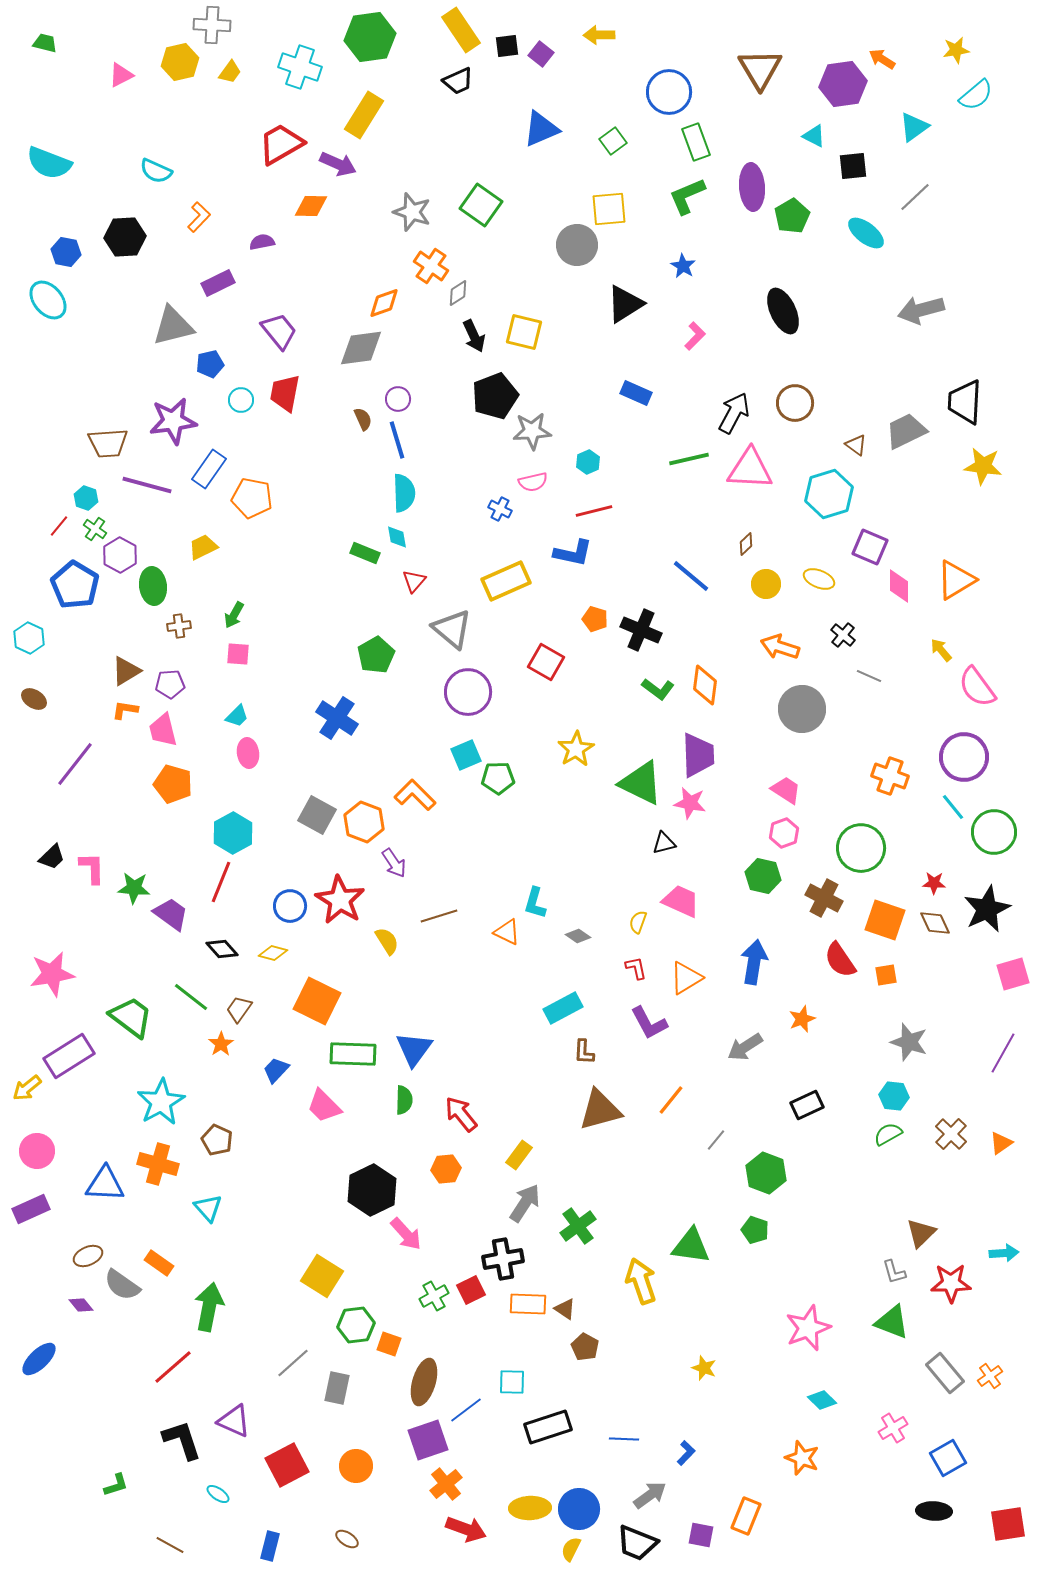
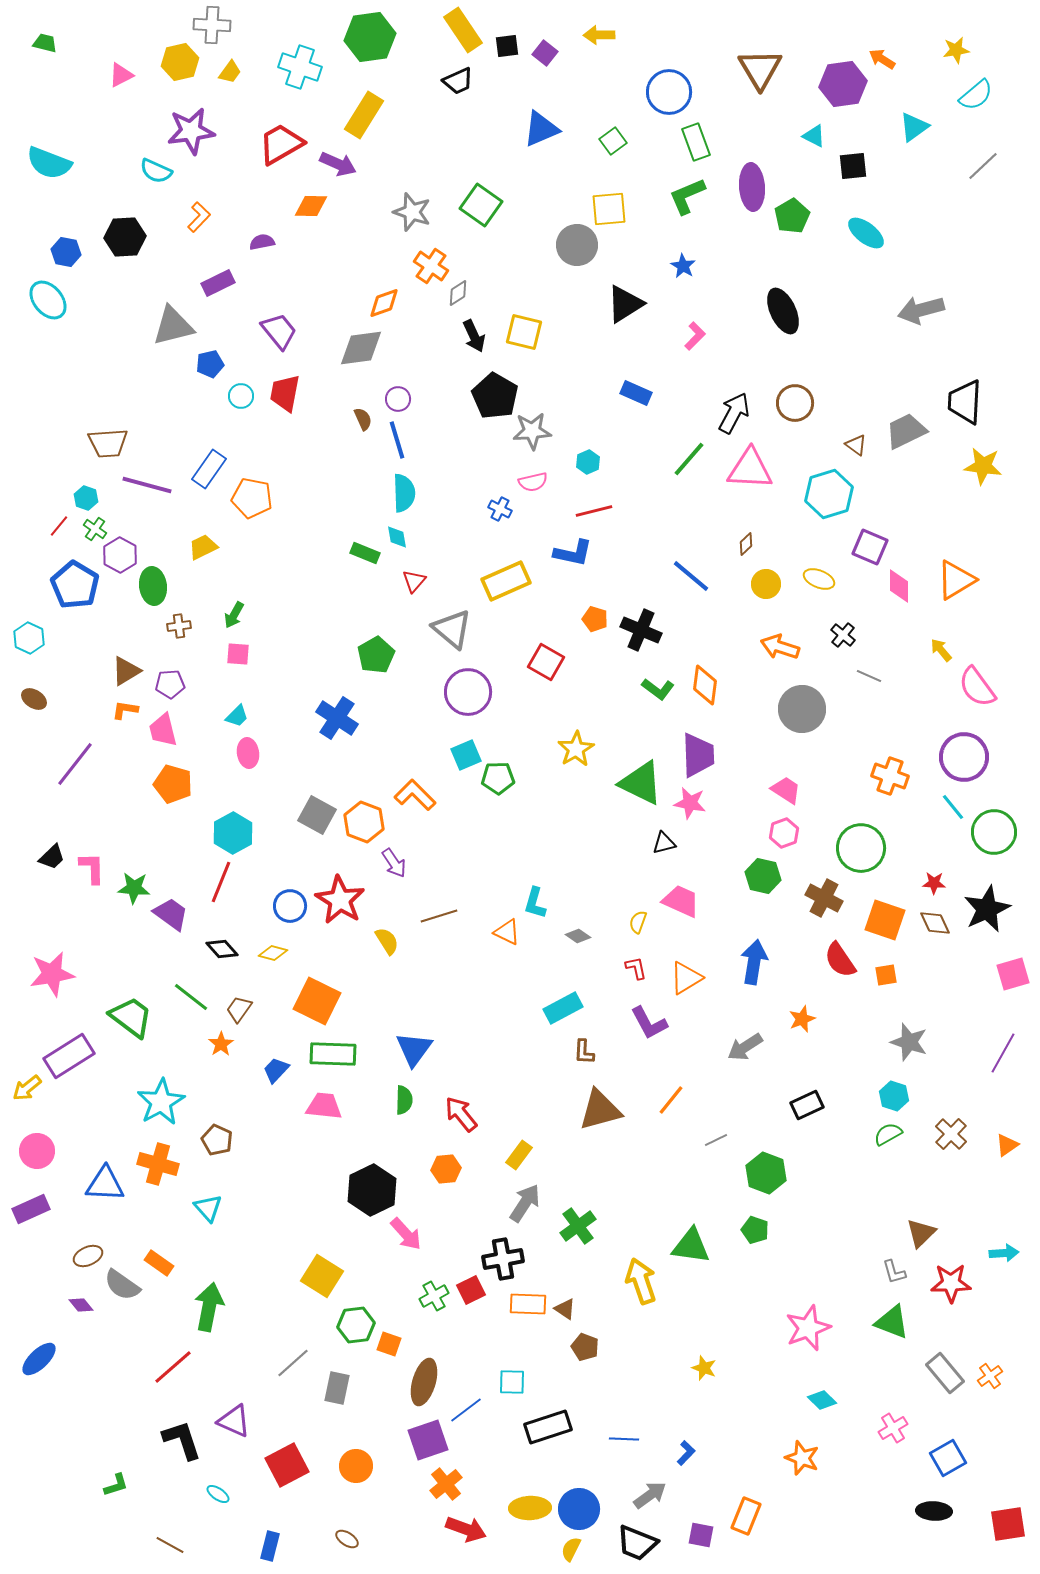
yellow rectangle at (461, 30): moved 2 px right
purple square at (541, 54): moved 4 px right, 1 px up
gray line at (915, 197): moved 68 px right, 31 px up
black pentagon at (495, 396): rotated 21 degrees counterclockwise
cyan circle at (241, 400): moved 4 px up
purple star at (173, 421): moved 18 px right, 290 px up
green line at (689, 459): rotated 36 degrees counterclockwise
green rectangle at (353, 1054): moved 20 px left
cyan hexagon at (894, 1096): rotated 12 degrees clockwise
pink trapezoid at (324, 1106): rotated 141 degrees clockwise
gray line at (716, 1140): rotated 25 degrees clockwise
orange triangle at (1001, 1143): moved 6 px right, 2 px down
brown pentagon at (585, 1347): rotated 8 degrees counterclockwise
